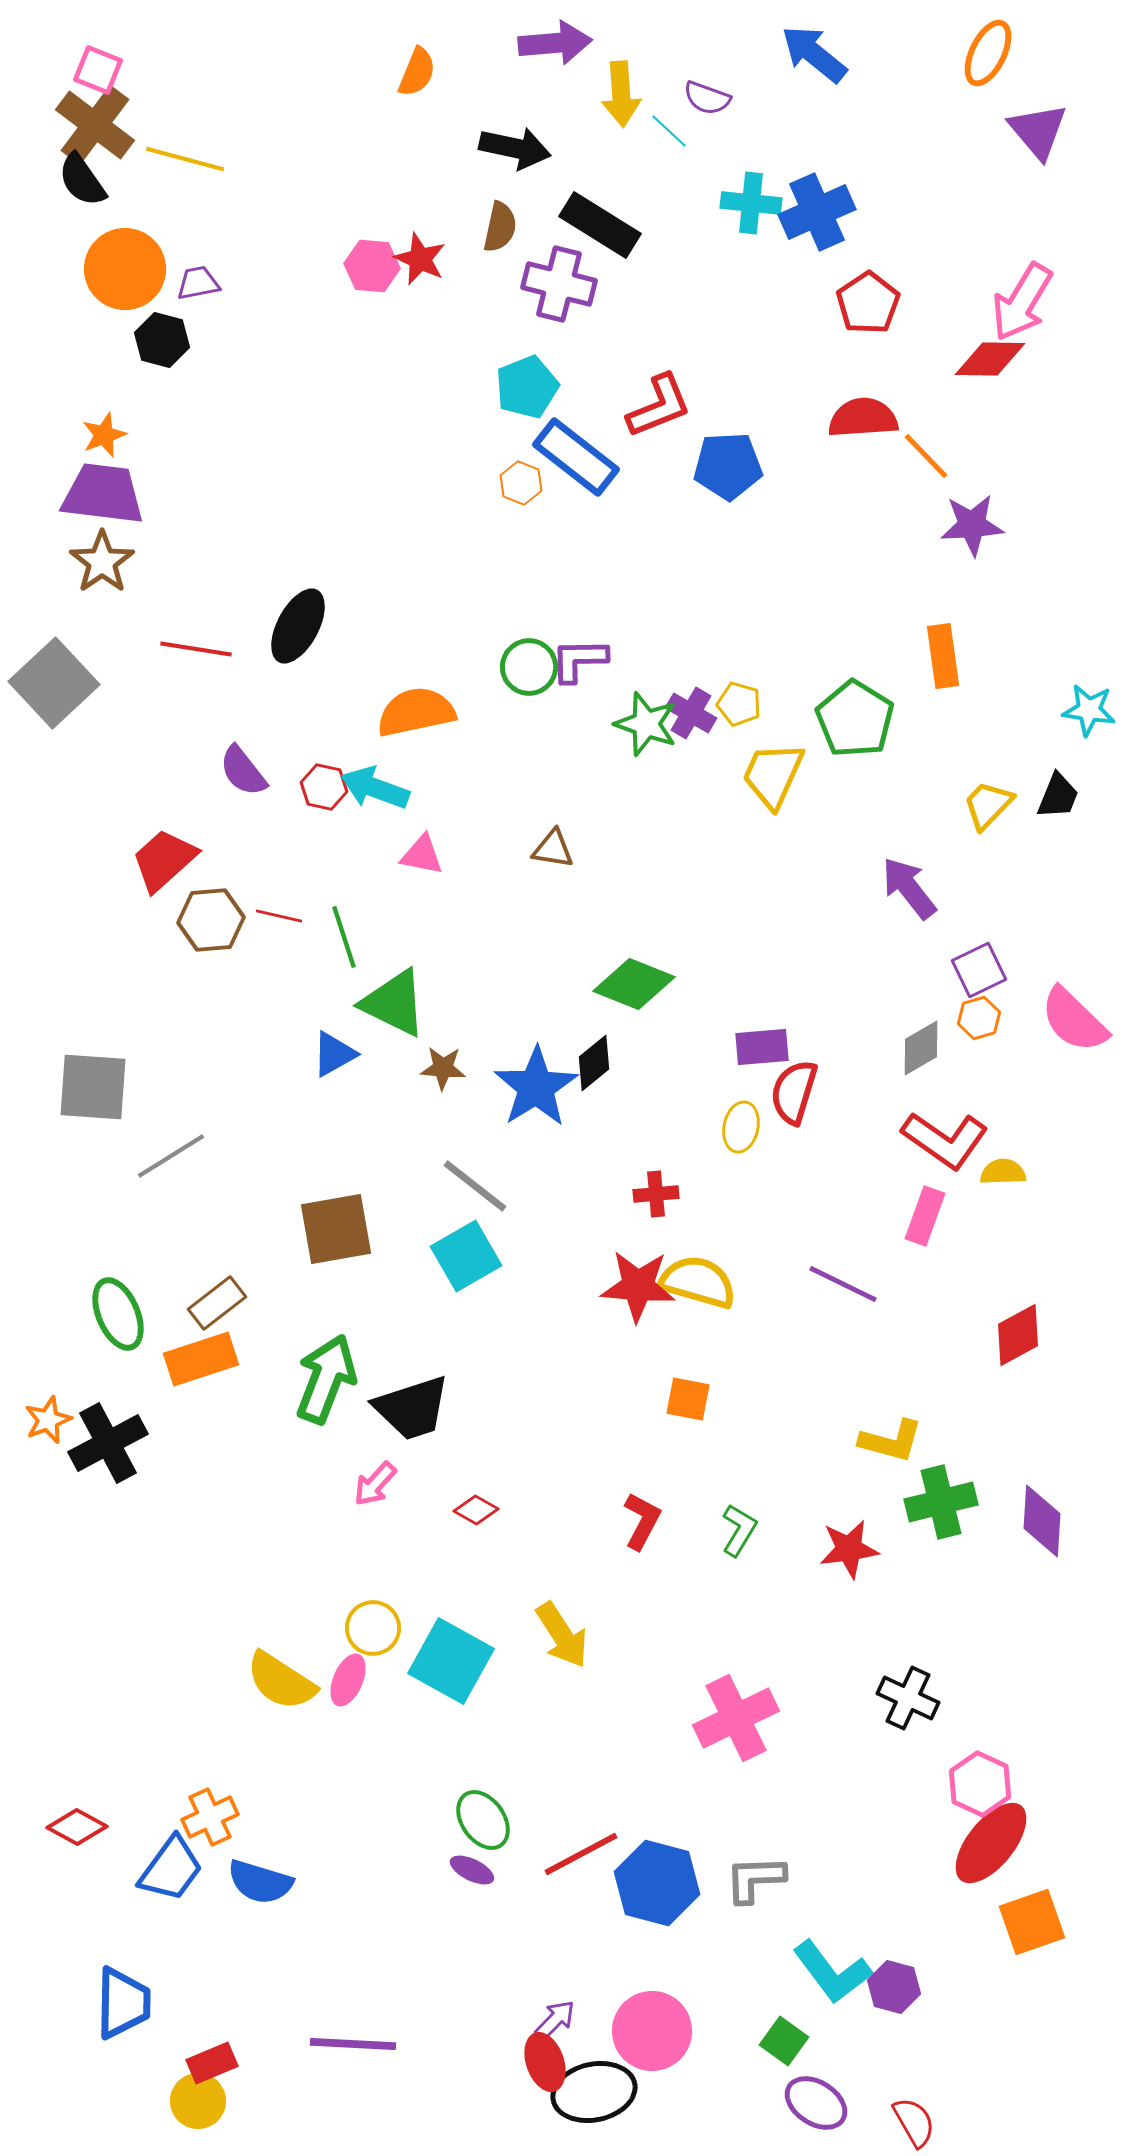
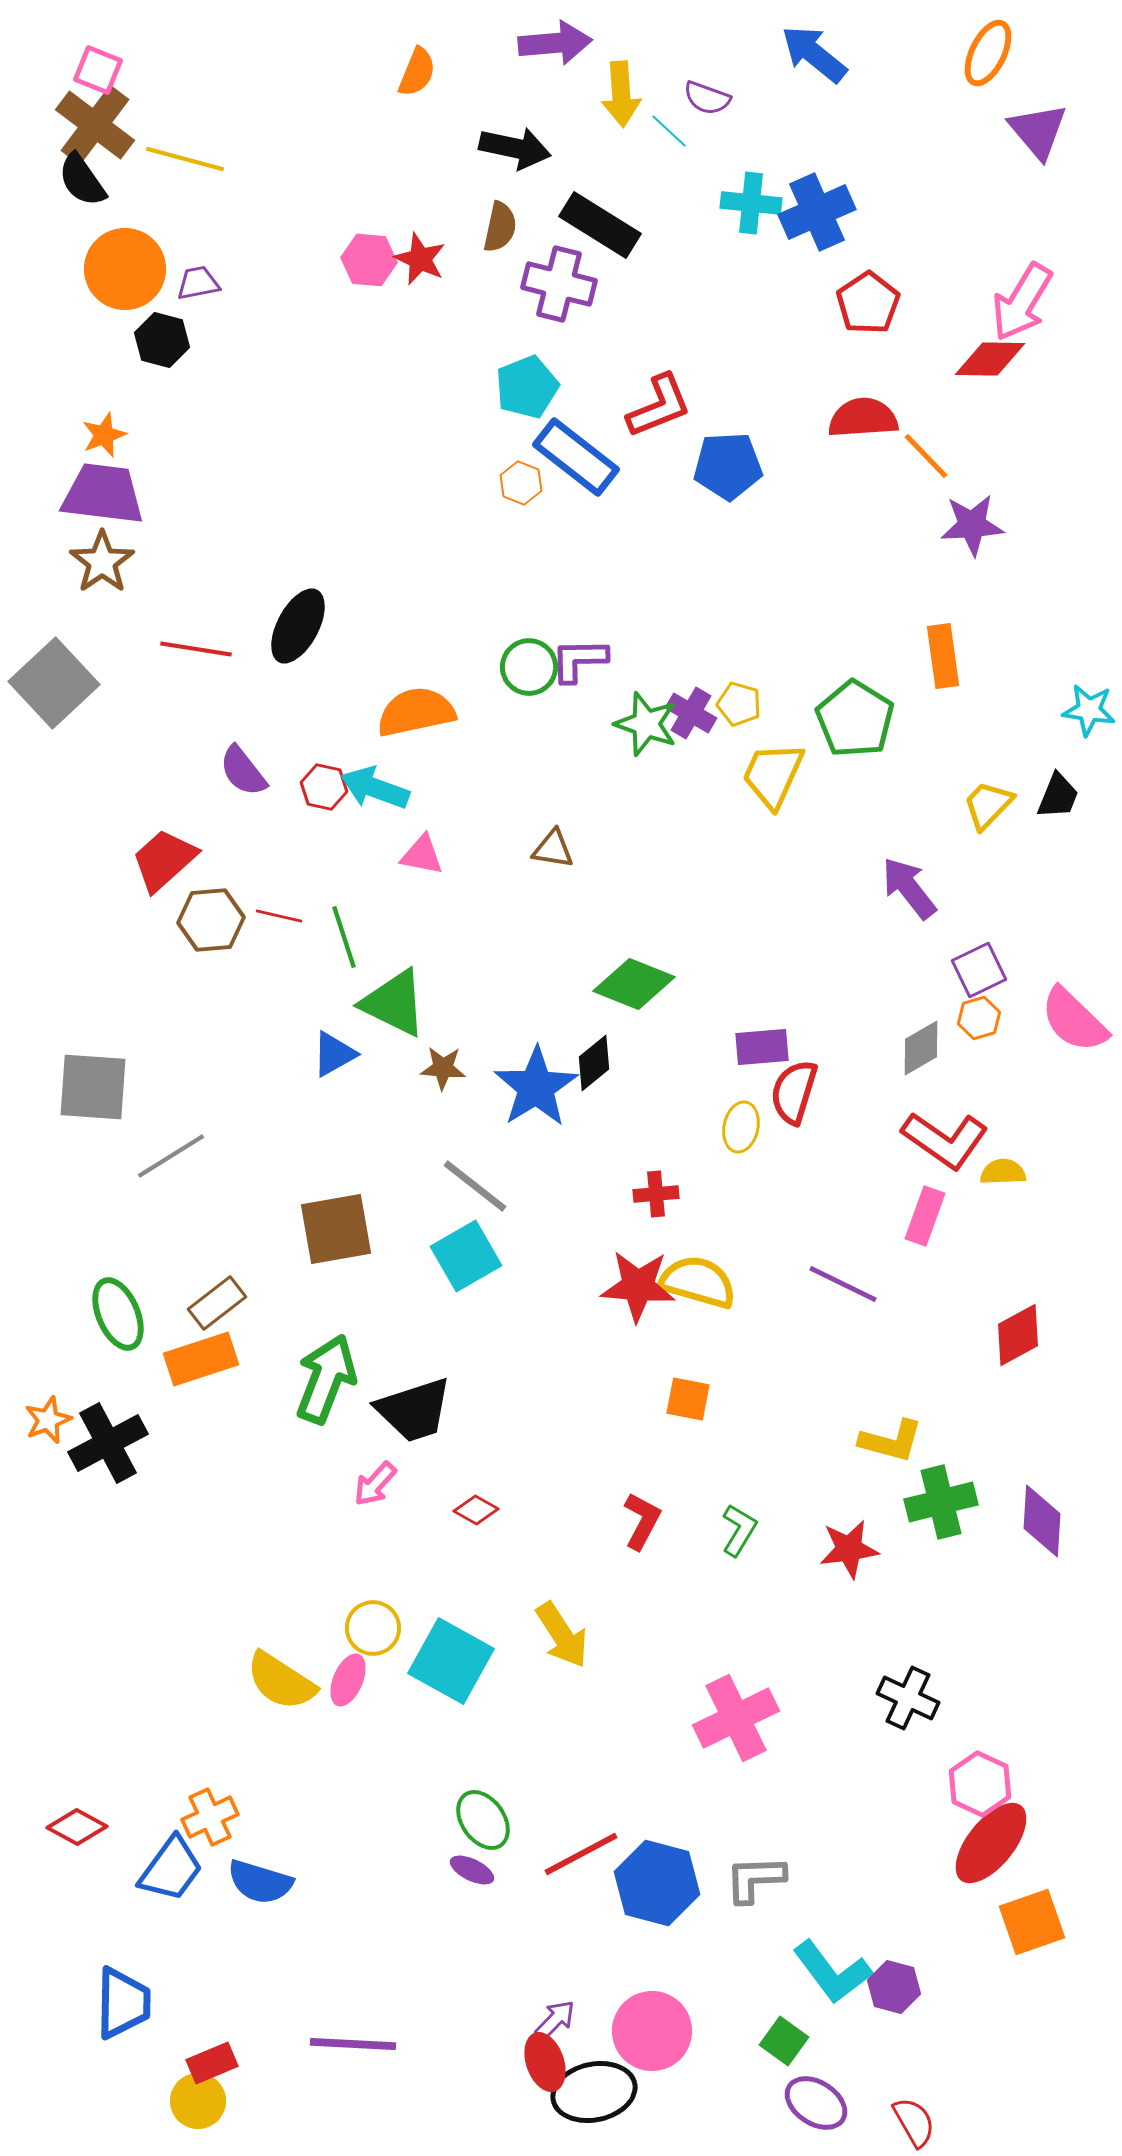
pink hexagon at (372, 266): moved 3 px left, 6 px up
black trapezoid at (412, 1408): moved 2 px right, 2 px down
